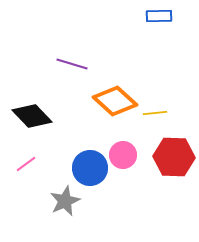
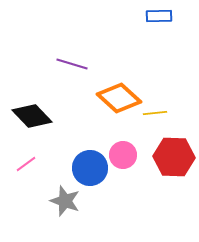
orange diamond: moved 4 px right, 3 px up
gray star: rotated 28 degrees counterclockwise
